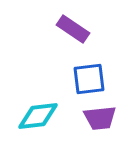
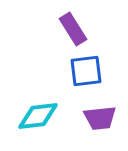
purple rectangle: rotated 24 degrees clockwise
blue square: moved 3 px left, 8 px up
